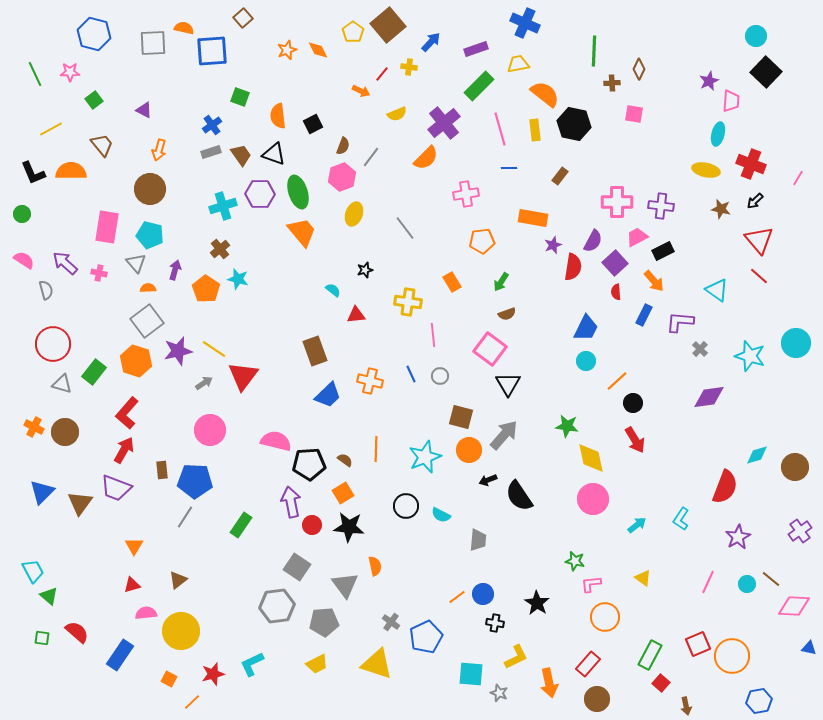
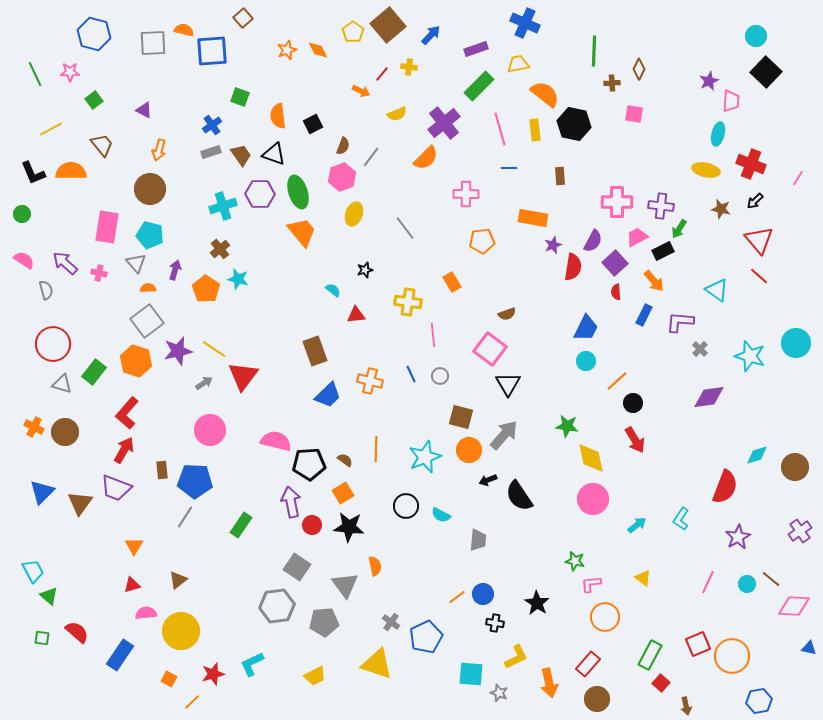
orange semicircle at (184, 28): moved 2 px down
blue arrow at (431, 42): moved 7 px up
brown rectangle at (560, 176): rotated 42 degrees counterclockwise
pink cross at (466, 194): rotated 10 degrees clockwise
green arrow at (501, 282): moved 178 px right, 53 px up
yellow trapezoid at (317, 664): moved 2 px left, 12 px down
